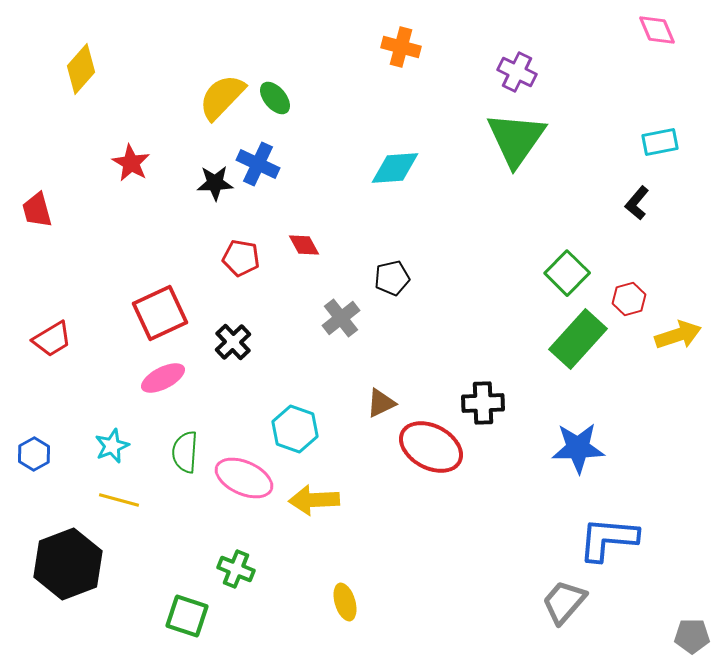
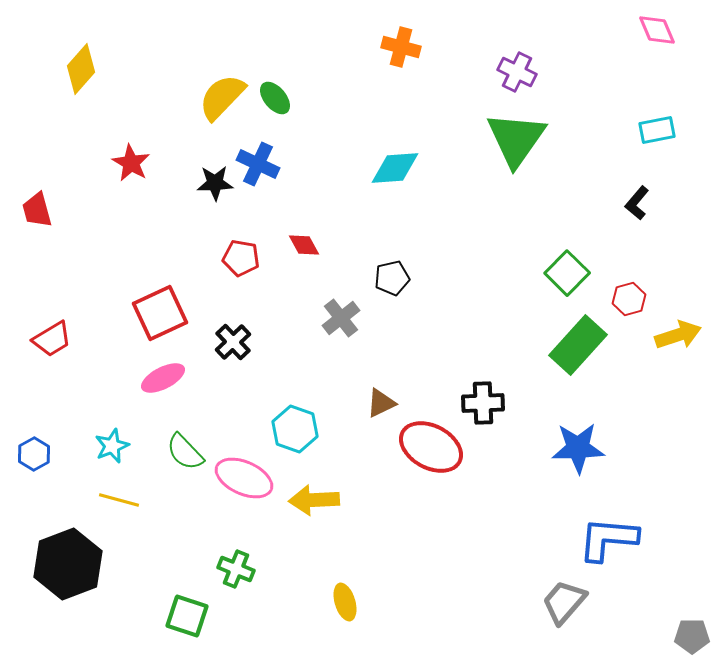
cyan rectangle at (660, 142): moved 3 px left, 12 px up
green rectangle at (578, 339): moved 6 px down
green semicircle at (185, 452): rotated 48 degrees counterclockwise
